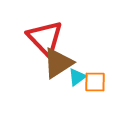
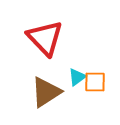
brown triangle: moved 12 px left, 29 px down
